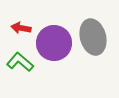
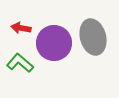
green L-shape: moved 1 px down
